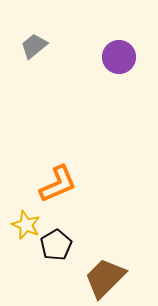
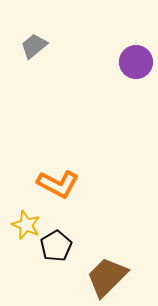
purple circle: moved 17 px right, 5 px down
orange L-shape: rotated 51 degrees clockwise
black pentagon: moved 1 px down
brown trapezoid: moved 2 px right, 1 px up
